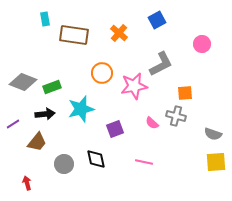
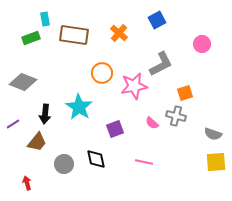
green rectangle: moved 21 px left, 49 px up
orange square: rotated 14 degrees counterclockwise
cyan star: moved 2 px left, 2 px up; rotated 24 degrees counterclockwise
black arrow: rotated 102 degrees clockwise
